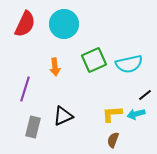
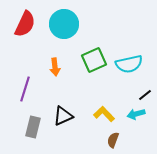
yellow L-shape: moved 8 px left; rotated 50 degrees clockwise
